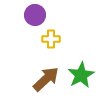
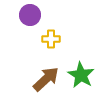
purple circle: moved 5 px left
green star: rotated 12 degrees counterclockwise
